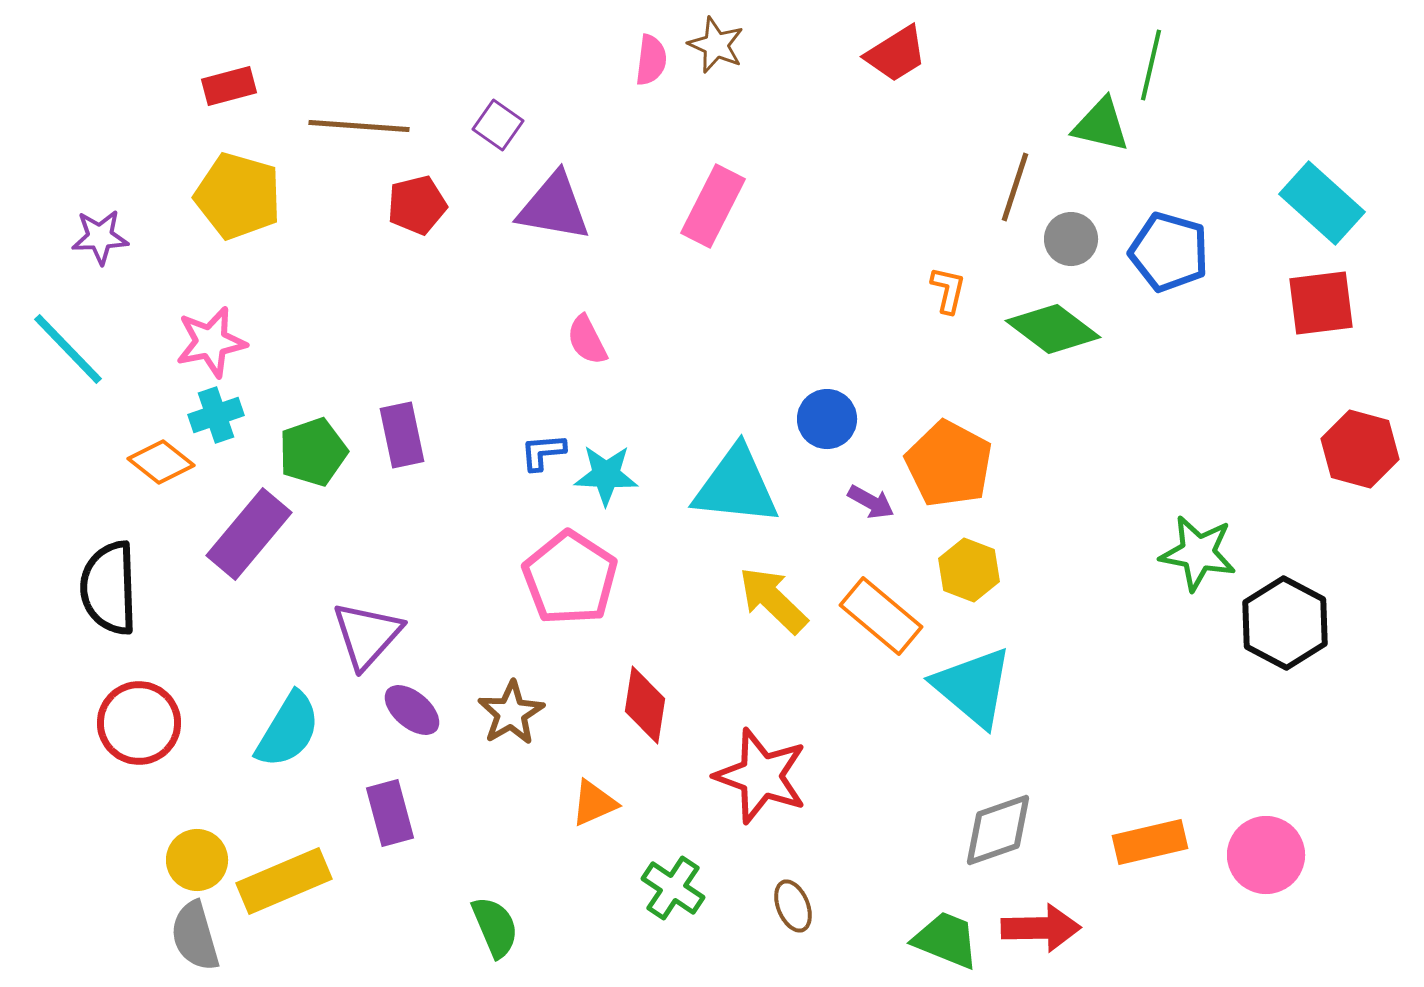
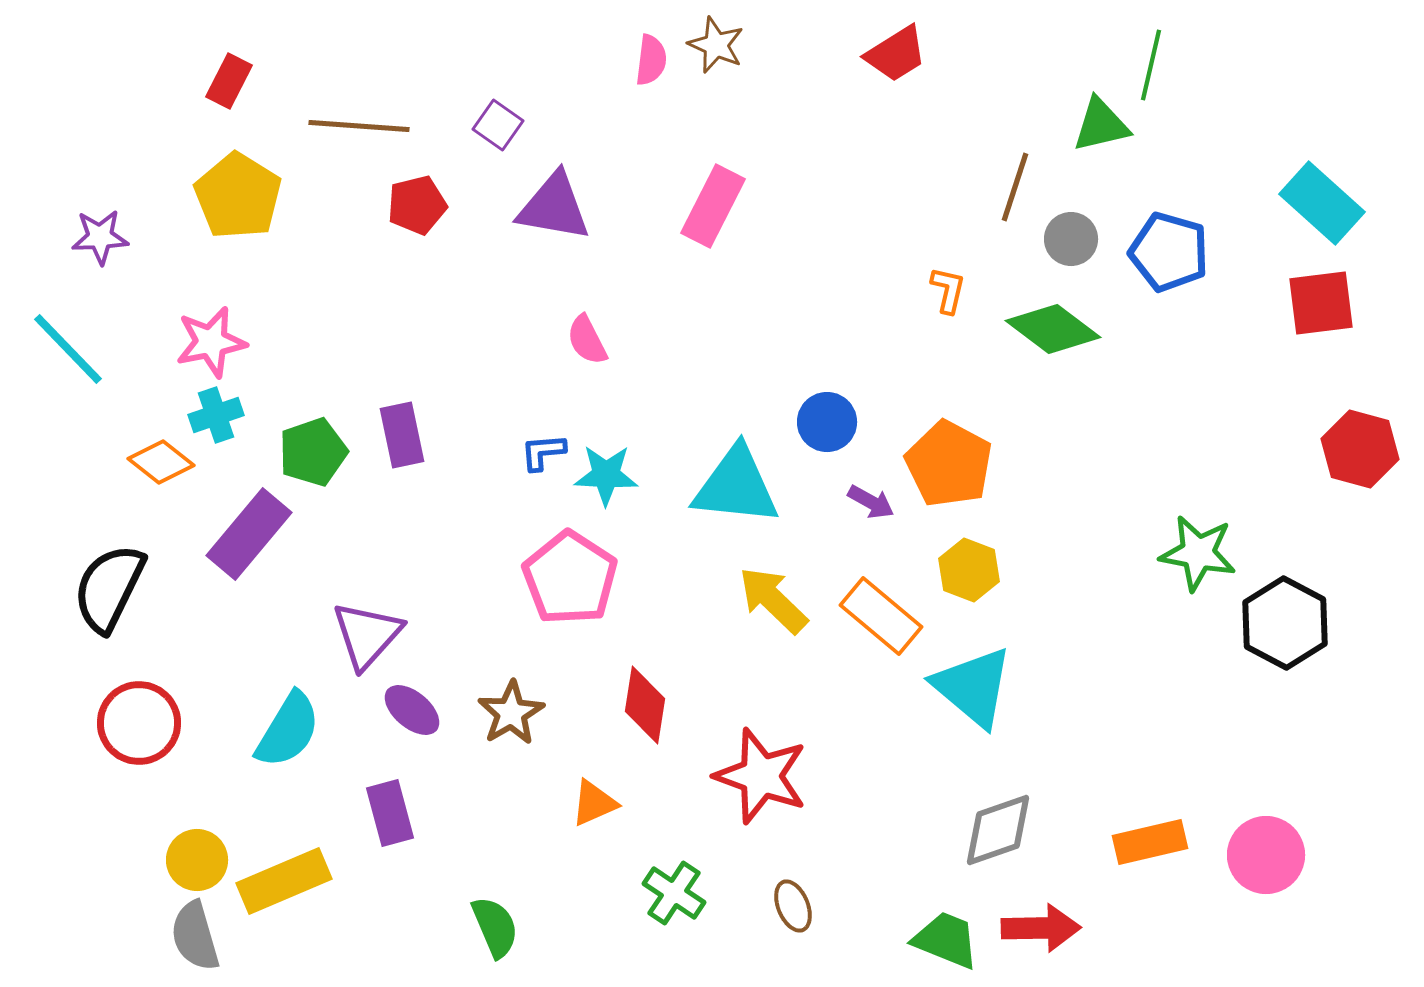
red rectangle at (229, 86): moved 5 px up; rotated 48 degrees counterclockwise
green triangle at (1101, 125): rotated 26 degrees counterclockwise
yellow pentagon at (238, 196): rotated 16 degrees clockwise
blue circle at (827, 419): moved 3 px down
black semicircle at (109, 588): rotated 28 degrees clockwise
green cross at (673, 888): moved 1 px right, 5 px down
